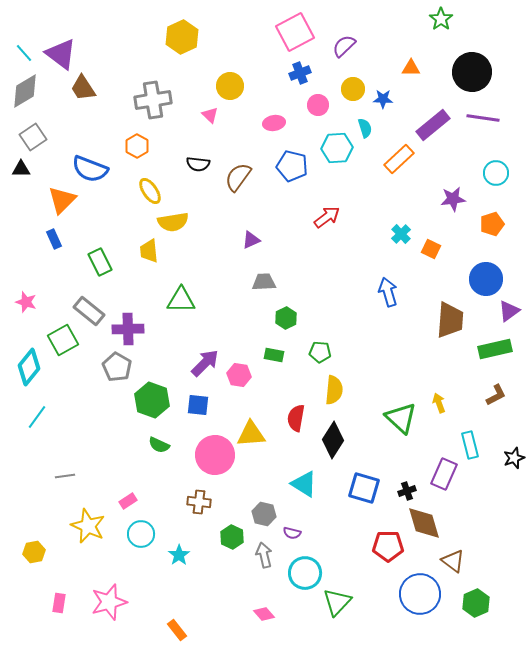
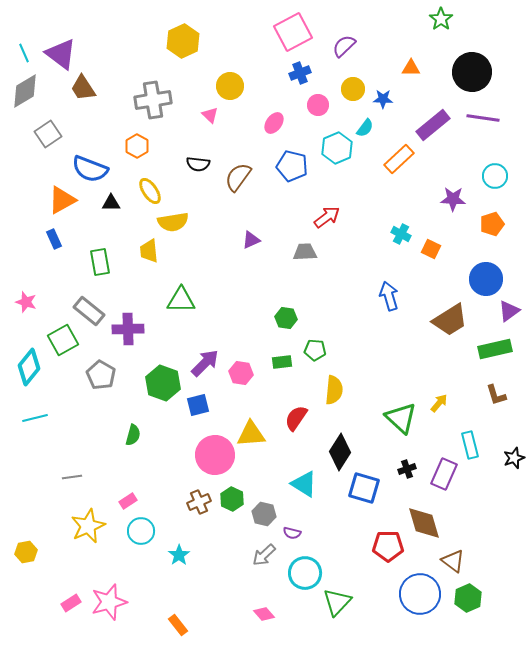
pink square at (295, 32): moved 2 px left
yellow hexagon at (182, 37): moved 1 px right, 4 px down
cyan line at (24, 53): rotated 18 degrees clockwise
pink ellipse at (274, 123): rotated 45 degrees counterclockwise
cyan semicircle at (365, 128): rotated 54 degrees clockwise
gray square at (33, 137): moved 15 px right, 3 px up
cyan hexagon at (337, 148): rotated 20 degrees counterclockwise
black triangle at (21, 169): moved 90 px right, 34 px down
cyan circle at (496, 173): moved 1 px left, 3 px down
purple star at (453, 199): rotated 10 degrees clockwise
orange triangle at (62, 200): rotated 16 degrees clockwise
cyan cross at (401, 234): rotated 18 degrees counterclockwise
green rectangle at (100, 262): rotated 16 degrees clockwise
gray trapezoid at (264, 282): moved 41 px right, 30 px up
blue arrow at (388, 292): moved 1 px right, 4 px down
green hexagon at (286, 318): rotated 25 degrees counterclockwise
brown trapezoid at (450, 320): rotated 54 degrees clockwise
green pentagon at (320, 352): moved 5 px left, 2 px up
green rectangle at (274, 355): moved 8 px right, 7 px down; rotated 18 degrees counterclockwise
gray pentagon at (117, 367): moved 16 px left, 8 px down
pink hexagon at (239, 375): moved 2 px right, 2 px up
brown L-shape at (496, 395): rotated 100 degrees clockwise
green hexagon at (152, 400): moved 11 px right, 17 px up
yellow arrow at (439, 403): rotated 60 degrees clockwise
blue square at (198, 405): rotated 20 degrees counterclockwise
cyan line at (37, 417): moved 2 px left, 1 px down; rotated 40 degrees clockwise
red semicircle at (296, 418): rotated 24 degrees clockwise
black diamond at (333, 440): moved 7 px right, 12 px down
green semicircle at (159, 445): moved 26 px left, 10 px up; rotated 100 degrees counterclockwise
gray line at (65, 476): moved 7 px right, 1 px down
black cross at (407, 491): moved 22 px up
brown cross at (199, 502): rotated 30 degrees counterclockwise
yellow star at (88, 526): rotated 24 degrees clockwise
cyan circle at (141, 534): moved 3 px up
green hexagon at (232, 537): moved 38 px up
yellow hexagon at (34, 552): moved 8 px left
gray arrow at (264, 555): rotated 120 degrees counterclockwise
pink rectangle at (59, 603): moved 12 px right; rotated 48 degrees clockwise
green hexagon at (476, 603): moved 8 px left, 5 px up
orange rectangle at (177, 630): moved 1 px right, 5 px up
